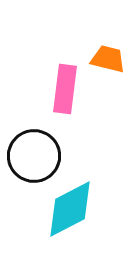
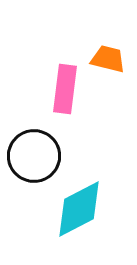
cyan diamond: moved 9 px right
